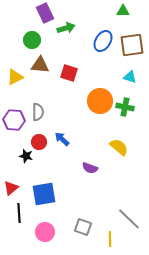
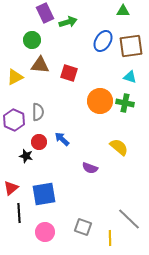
green arrow: moved 2 px right, 6 px up
brown square: moved 1 px left, 1 px down
green cross: moved 4 px up
purple hexagon: rotated 20 degrees clockwise
yellow line: moved 1 px up
